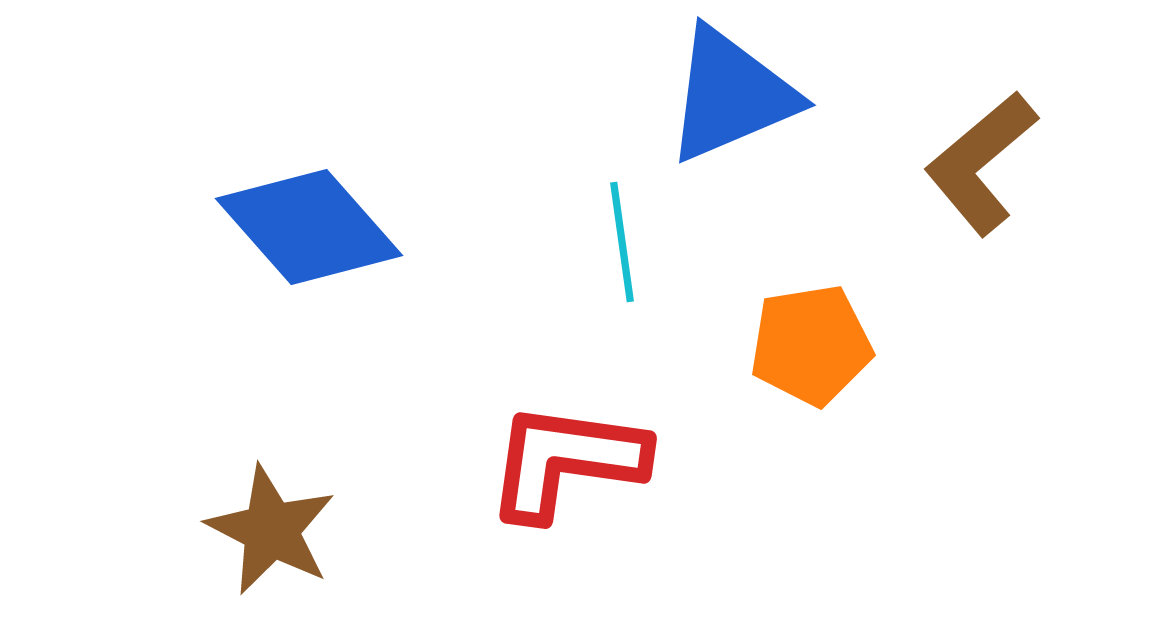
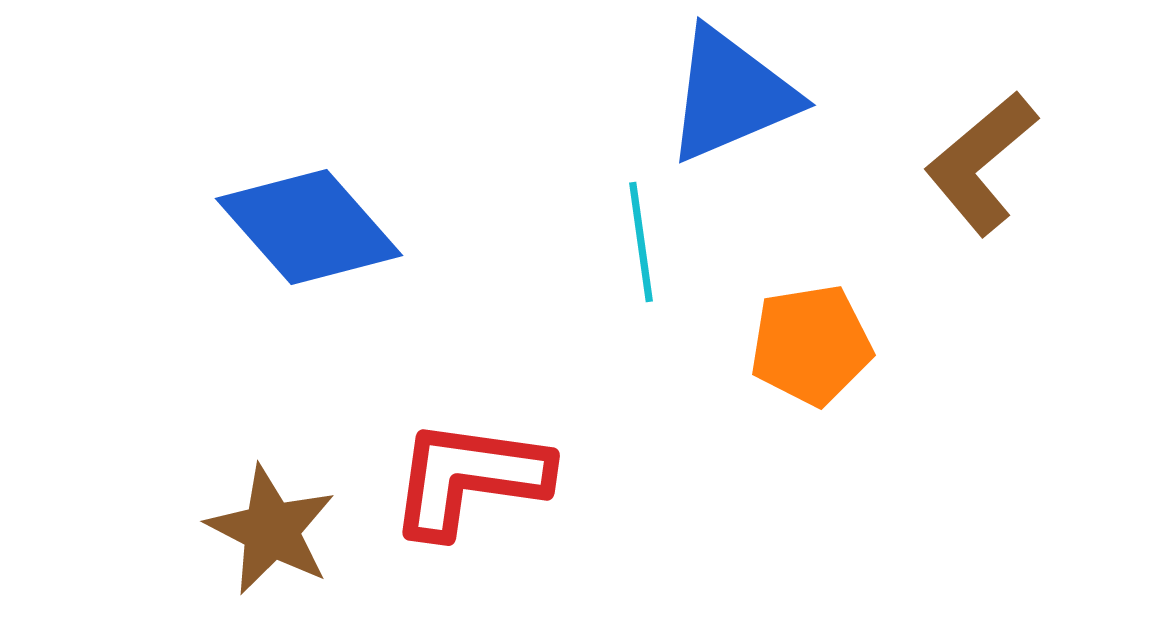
cyan line: moved 19 px right
red L-shape: moved 97 px left, 17 px down
